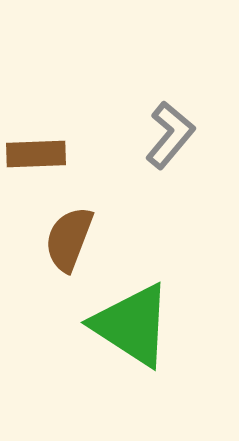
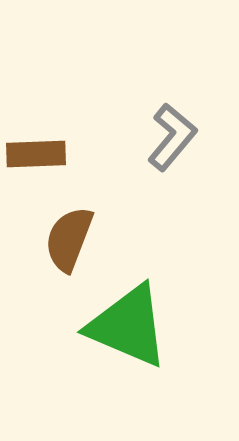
gray L-shape: moved 2 px right, 2 px down
green triangle: moved 4 px left, 1 px down; rotated 10 degrees counterclockwise
